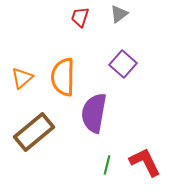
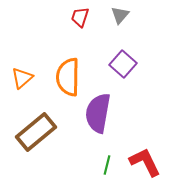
gray triangle: moved 1 px right, 1 px down; rotated 12 degrees counterclockwise
orange semicircle: moved 5 px right
purple semicircle: moved 4 px right
brown rectangle: moved 2 px right
